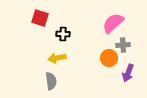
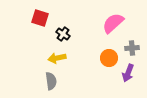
black cross: rotated 32 degrees clockwise
gray cross: moved 9 px right, 3 px down
